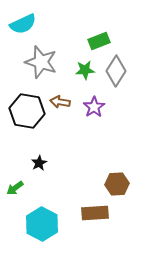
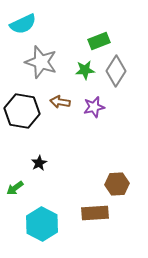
purple star: rotated 20 degrees clockwise
black hexagon: moved 5 px left
